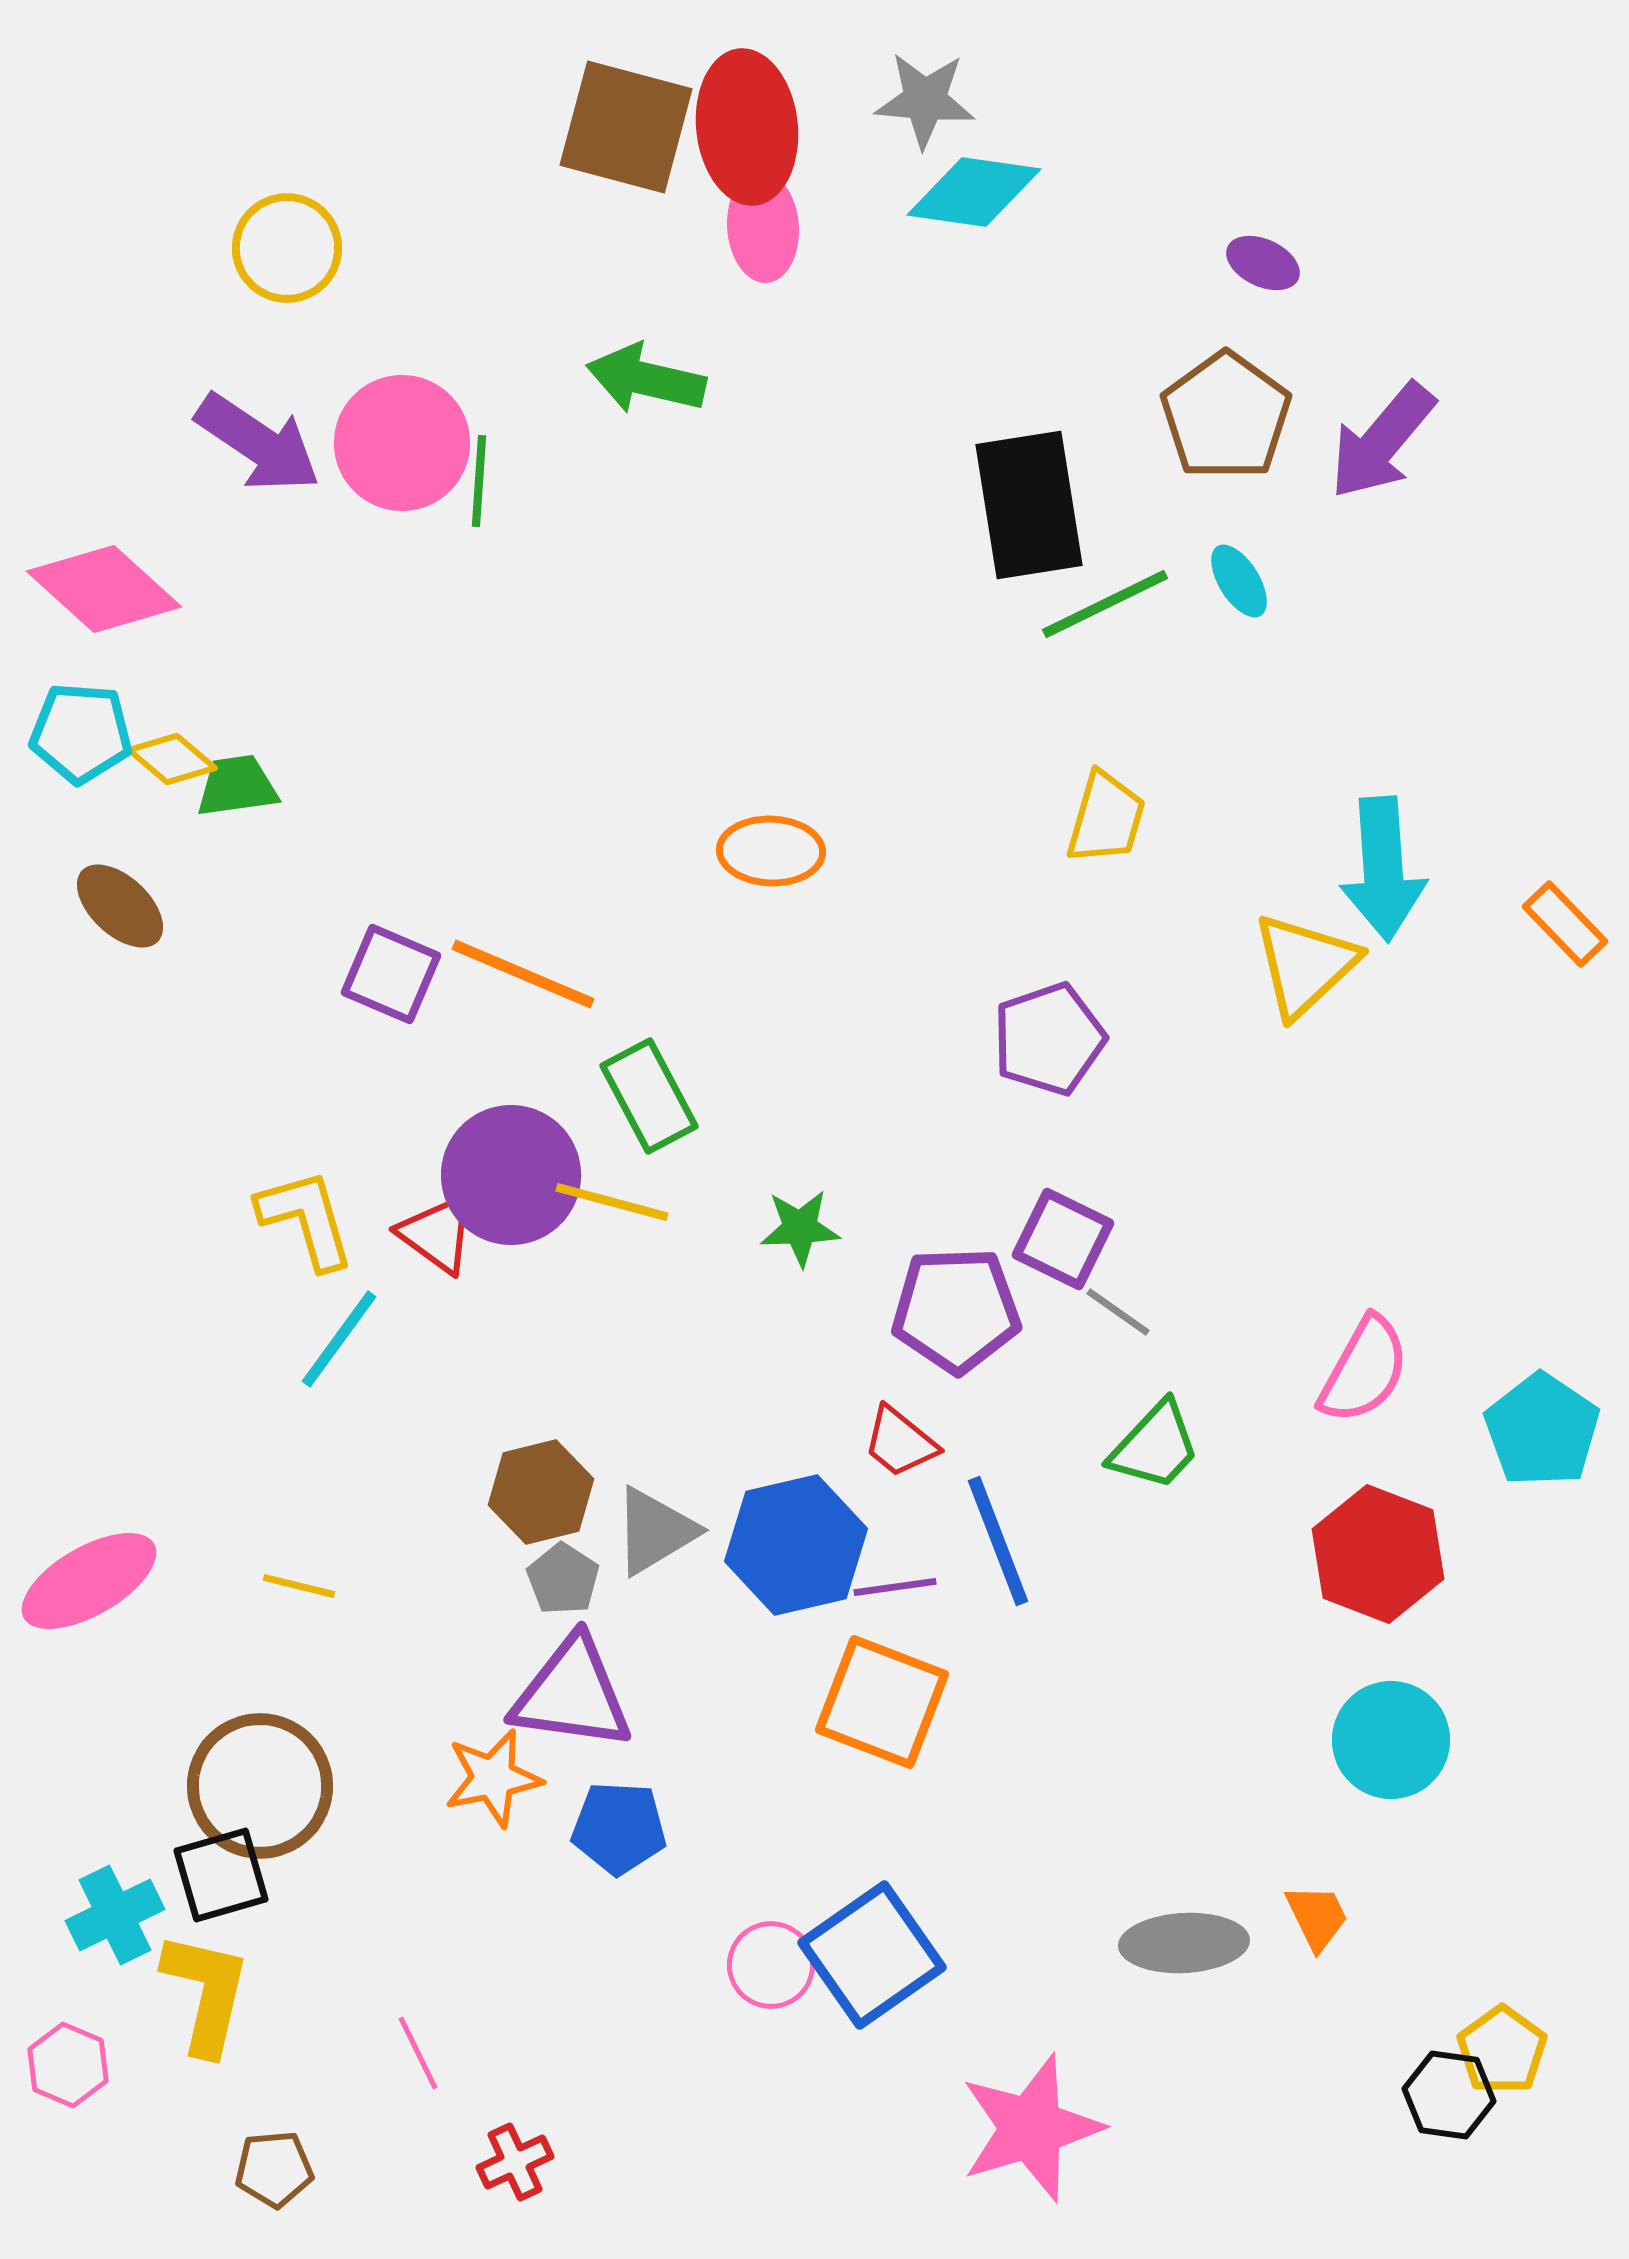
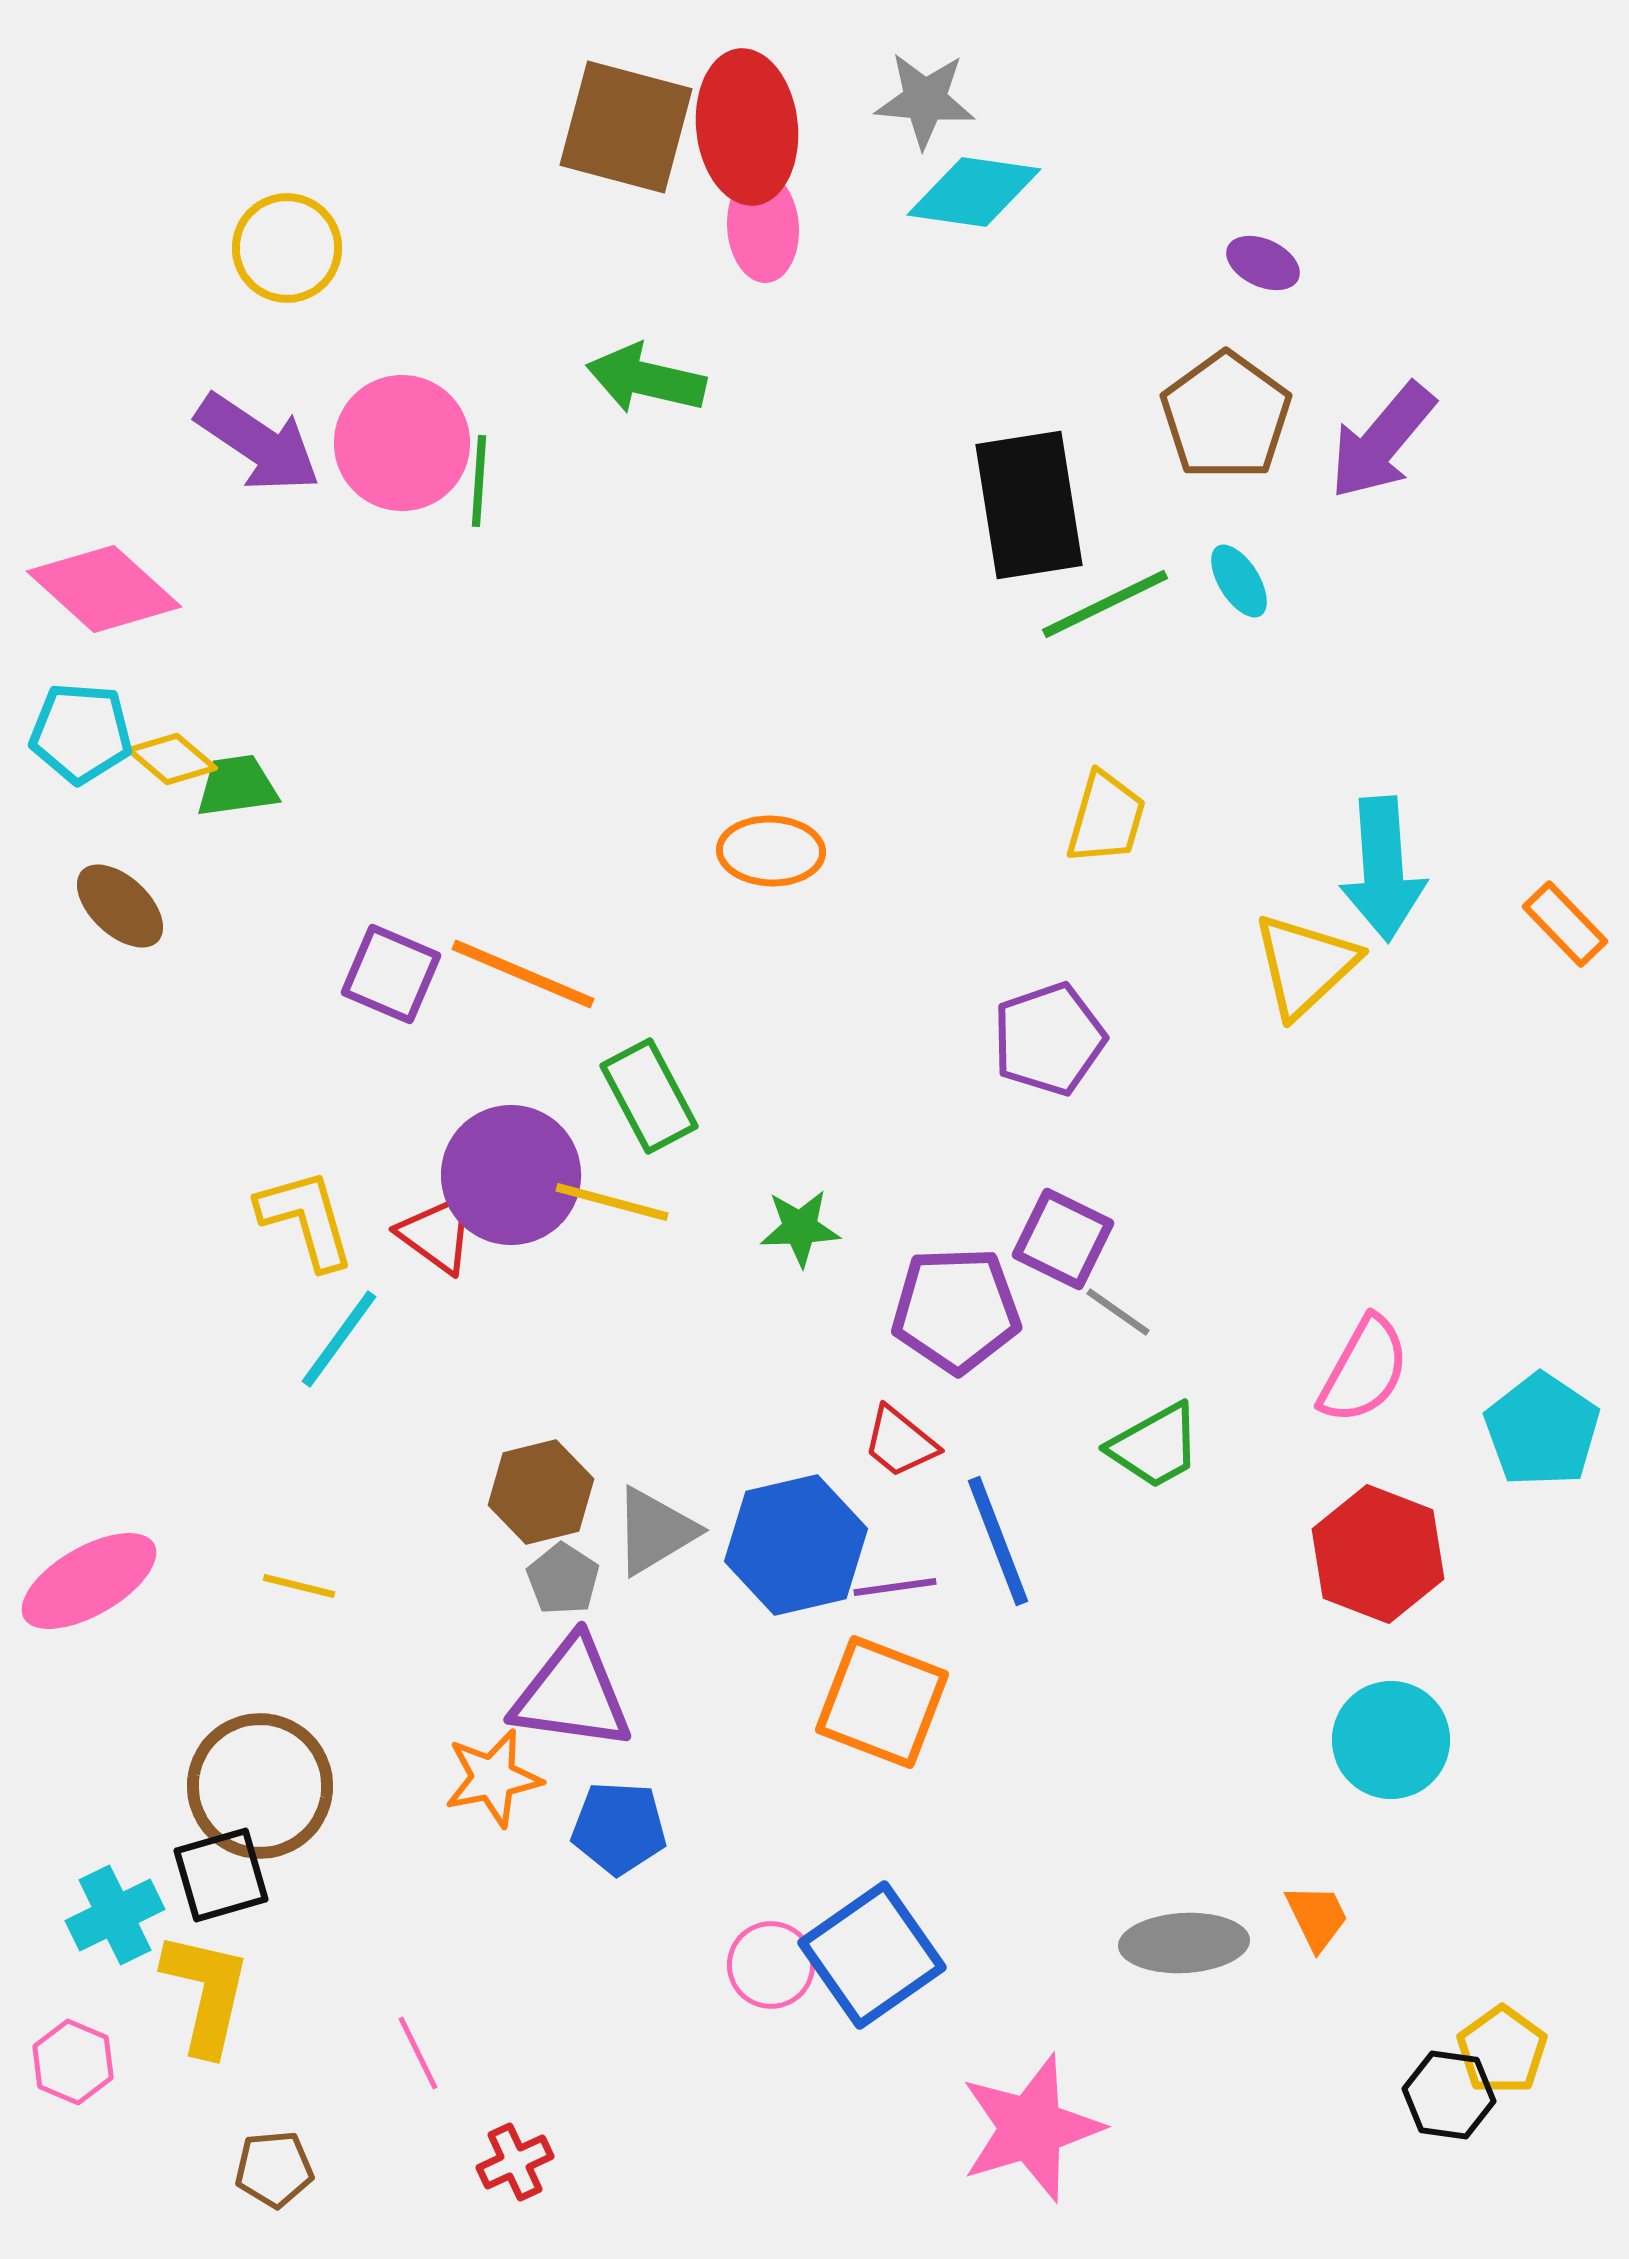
green trapezoid at (1155, 1446): rotated 18 degrees clockwise
pink hexagon at (68, 2065): moved 5 px right, 3 px up
